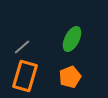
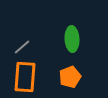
green ellipse: rotated 30 degrees counterclockwise
orange rectangle: moved 1 px down; rotated 12 degrees counterclockwise
